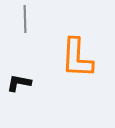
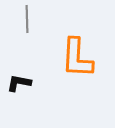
gray line: moved 2 px right
